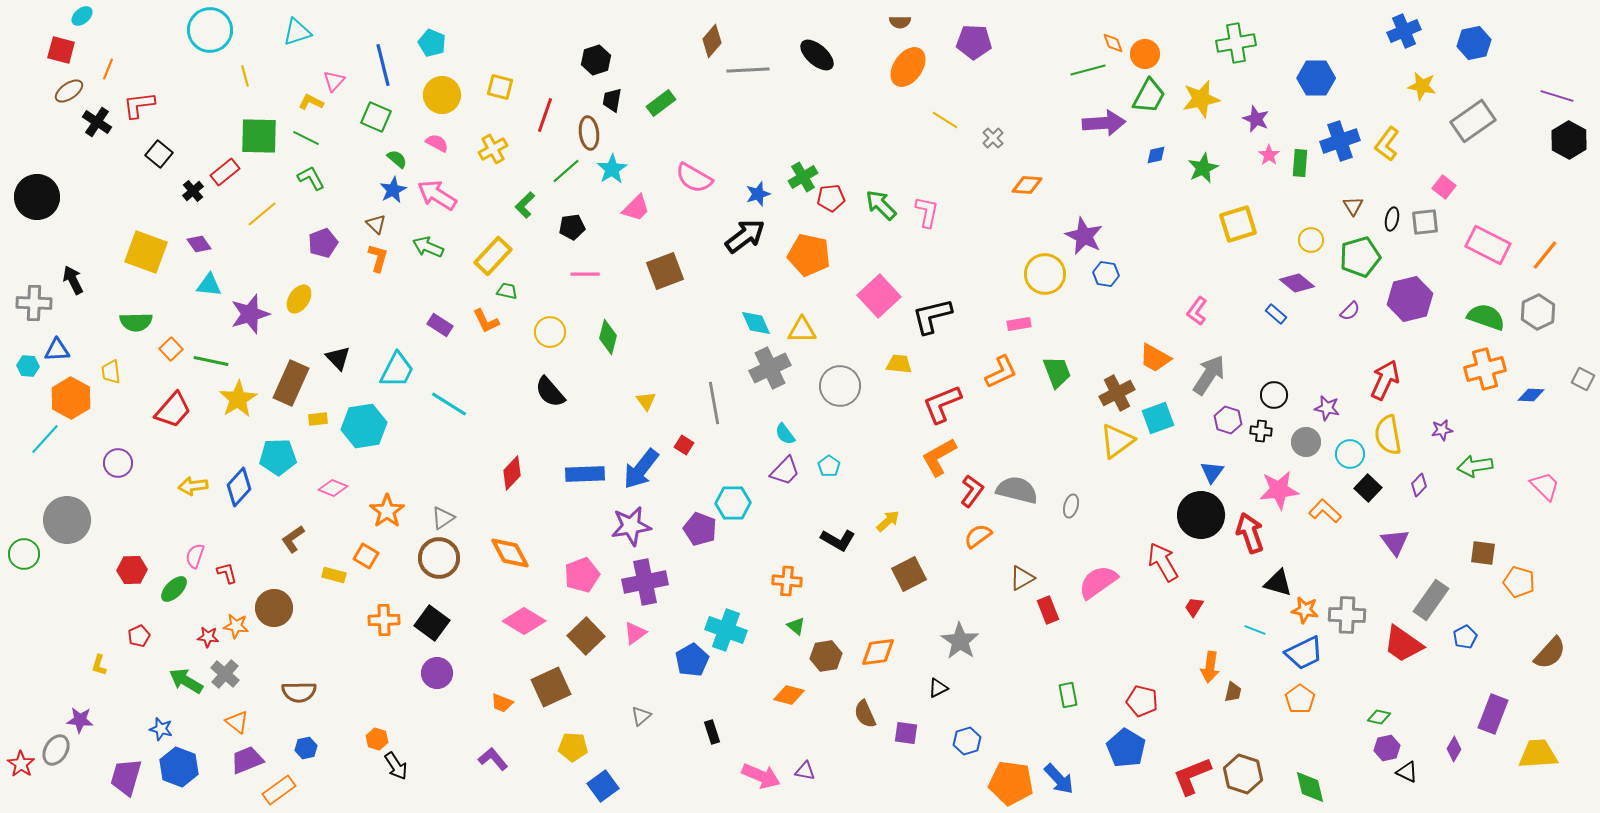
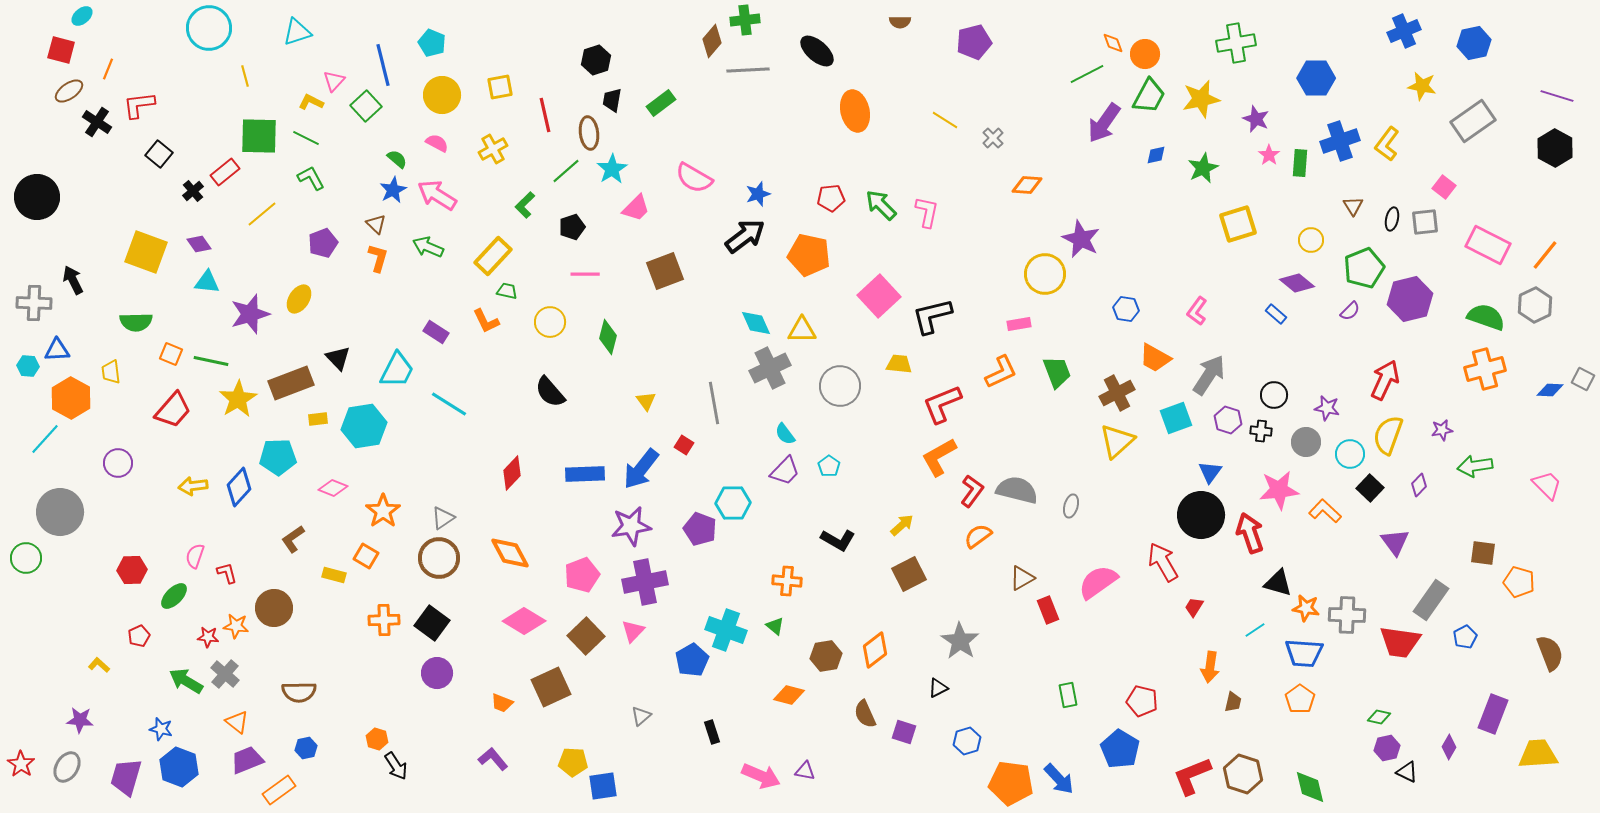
cyan circle at (210, 30): moved 1 px left, 2 px up
purple pentagon at (974, 42): rotated 16 degrees counterclockwise
black ellipse at (817, 55): moved 4 px up
orange ellipse at (908, 67): moved 53 px left, 44 px down; rotated 48 degrees counterclockwise
green line at (1088, 70): moved 1 px left, 4 px down; rotated 12 degrees counterclockwise
yellow square at (500, 87): rotated 24 degrees counterclockwise
red line at (545, 115): rotated 32 degrees counterclockwise
green square at (376, 117): moved 10 px left, 11 px up; rotated 24 degrees clockwise
purple arrow at (1104, 123): rotated 129 degrees clockwise
black hexagon at (1569, 140): moved 14 px left, 8 px down
green cross at (803, 177): moved 58 px left, 157 px up; rotated 24 degrees clockwise
black pentagon at (572, 227): rotated 10 degrees counterclockwise
purple star at (1084, 236): moved 3 px left, 3 px down
green pentagon at (1360, 257): moved 4 px right, 11 px down; rotated 6 degrees counterclockwise
blue hexagon at (1106, 274): moved 20 px right, 35 px down
cyan triangle at (209, 285): moved 2 px left, 3 px up
gray hexagon at (1538, 312): moved 3 px left, 7 px up
purple rectangle at (440, 325): moved 4 px left, 7 px down
yellow circle at (550, 332): moved 10 px up
orange square at (171, 349): moved 5 px down; rotated 25 degrees counterclockwise
brown rectangle at (291, 383): rotated 45 degrees clockwise
blue diamond at (1531, 395): moved 19 px right, 5 px up
cyan square at (1158, 418): moved 18 px right
yellow semicircle at (1388, 435): rotated 30 degrees clockwise
yellow triangle at (1117, 441): rotated 6 degrees counterclockwise
blue triangle at (1212, 472): moved 2 px left
pink trapezoid at (1545, 486): moved 2 px right, 1 px up
black square at (1368, 488): moved 2 px right
orange star at (387, 511): moved 4 px left
gray circle at (67, 520): moved 7 px left, 8 px up
yellow arrow at (888, 521): moved 14 px right, 4 px down
green circle at (24, 554): moved 2 px right, 4 px down
green ellipse at (174, 589): moved 7 px down
orange star at (1305, 610): moved 1 px right, 2 px up
green triangle at (796, 626): moved 21 px left
cyan line at (1255, 630): rotated 55 degrees counterclockwise
pink triangle at (635, 633): moved 2 px left, 2 px up; rotated 10 degrees counterclockwise
red trapezoid at (1403, 644): moved 3 px left, 2 px up; rotated 27 degrees counterclockwise
orange diamond at (878, 652): moved 3 px left, 2 px up; rotated 30 degrees counterclockwise
blue trapezoid at (1304, 653): rotated 30 degrees clockwise
brown semicircle at (1550, 653): rotated 63 degrees counterclockwise
yellow L-shape at (99, 665): rotated 115 degrees clockwise
brown trapezoid at (1233, 692): moved 10 px down
purple square at (906, 733): moved 2 px left, 1 px up; rotated 10 degrees clockwise
yellow pentagon at (573, 747): moved 15 px down
blue pentagon at (1126, 748): moved 6 px left, 1 px down
purple diamond at (1454, 749): moved 5 px left, 2 px up
gray ellipse at (56, 750): moved 11 px right, 17 px down
blue square at (603, 786): rotated 28 degrees clockwise
